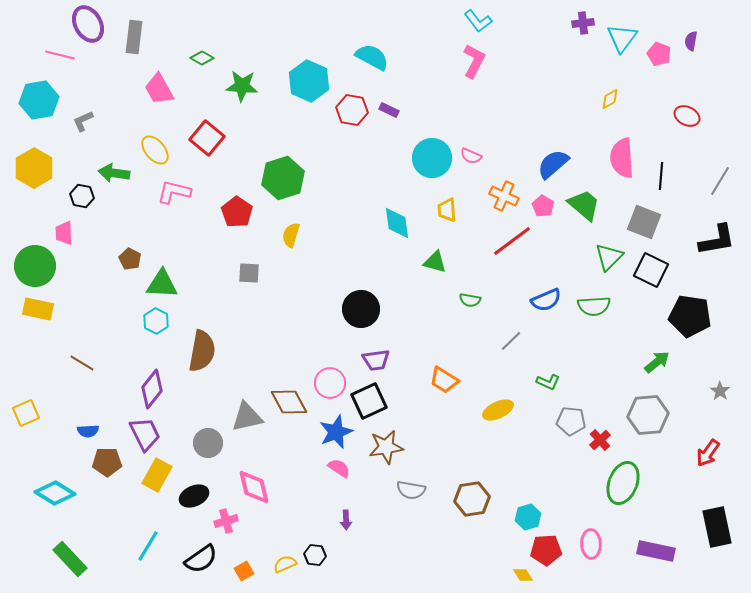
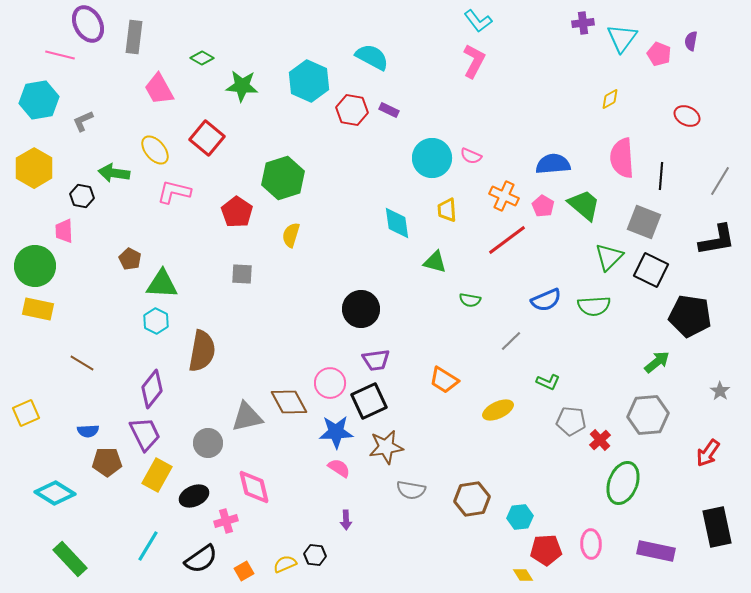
blue semicircle at (553, 164): rotated 36 degrees clockwise
pink trapezoid at (64, 233): moved 2 px up
red line at (512, 241): moved 5 px left, 1 px up
gray square at (249, 273): moved 7 px left, 1 px down
blue star at (336, 432): rotated 20 degrees clockwise
cyan hexagon at (528, 517): moved 8 px left; rotated 10 degrees clockwise
